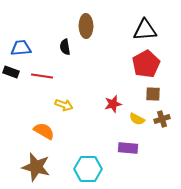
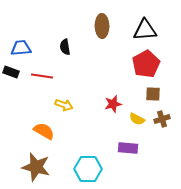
brown ellipse: moved 16 px right
